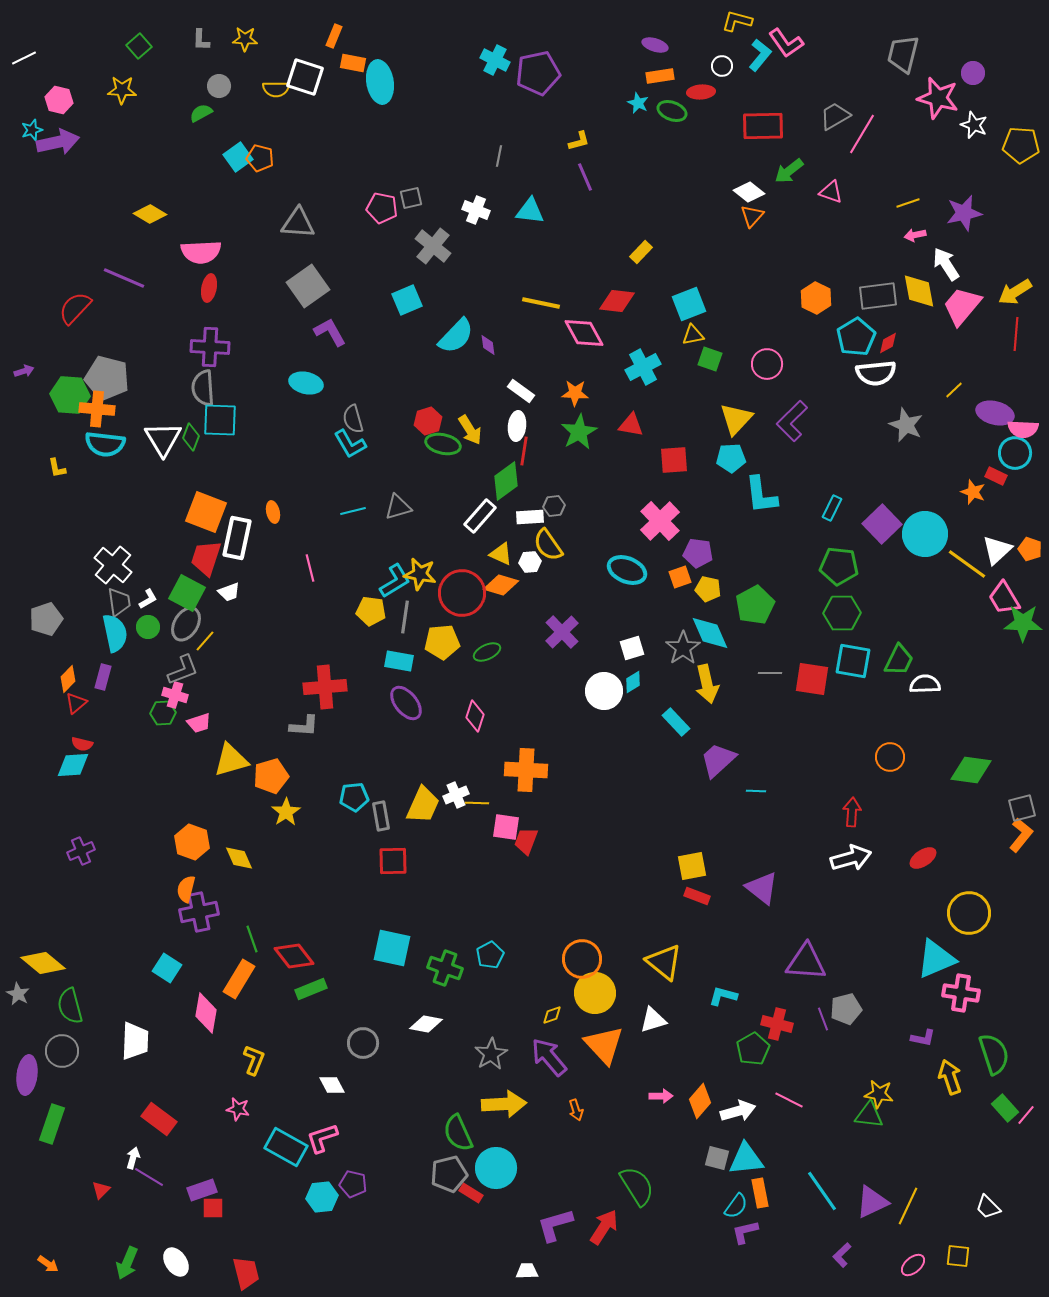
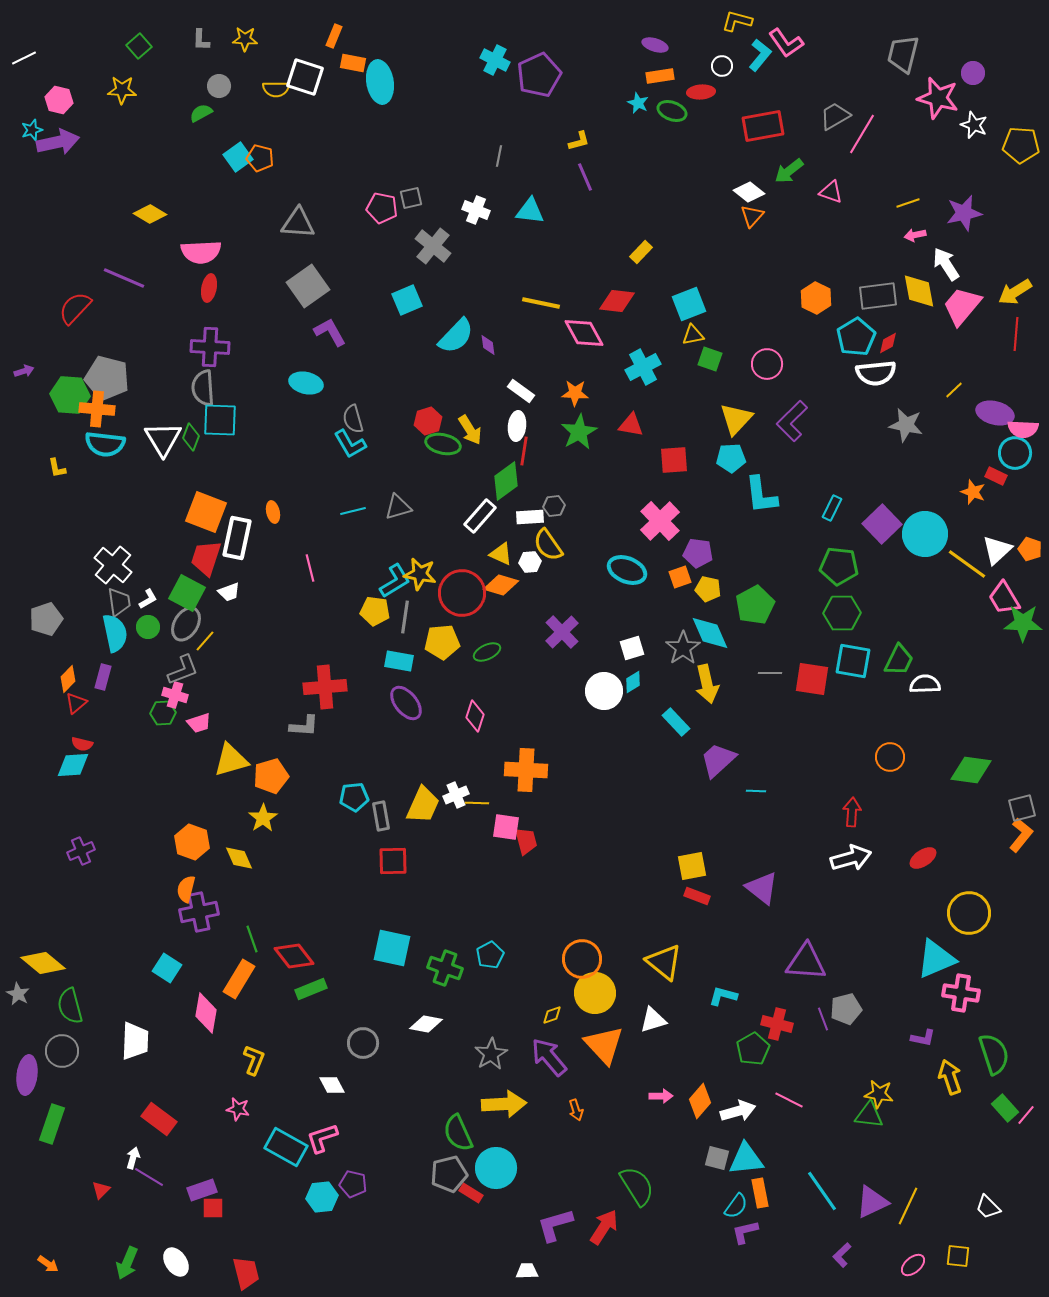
purple pentagon at (538, 73): moved 1 px right, 2 px down; rotated 12 degrees counterclockwise
red rectangle at (763, 126): rotated 9 degrees counterclockwise
gray star at (906, 425): rotated 12 degrees counterclockwise
yellow pentagon at (371, 611): moved 4 px right
yellow star at (286, 812): moved 23 px left, 6 px down
red trapezoid at (526, 841): rotated 144 degrees clockwise
